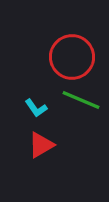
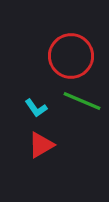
red circle: moved 1 px left, 1 px up
green line: moved 1 px right, 1 px down
